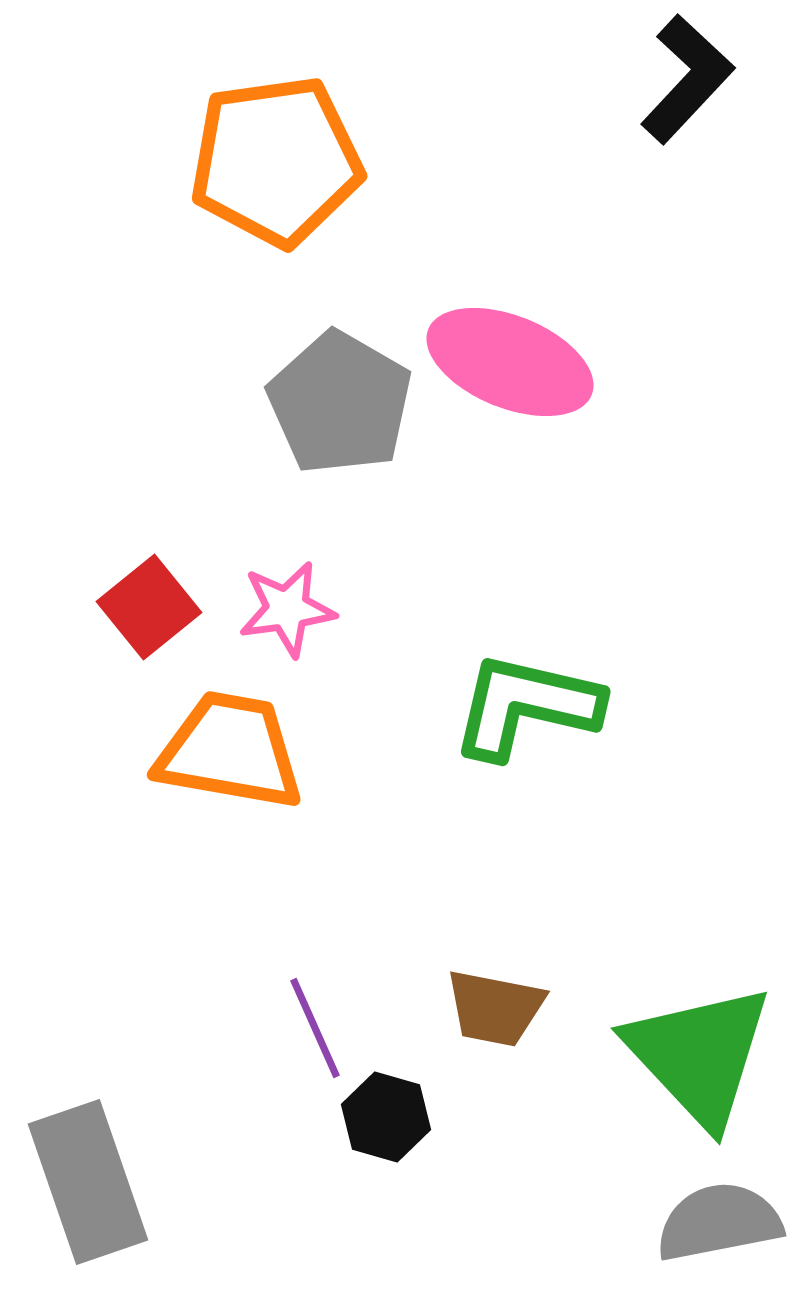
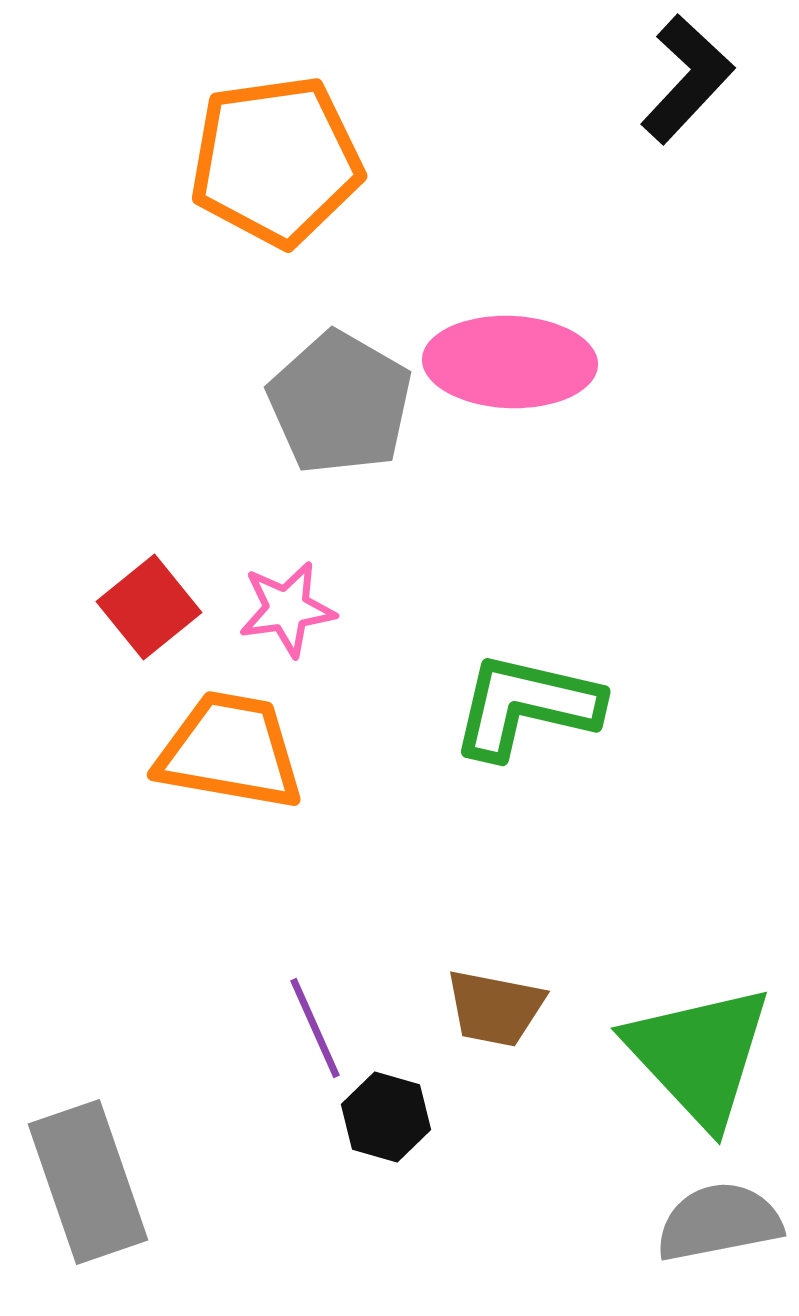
pink ellipse: rotated 20 degrees counterclockwise
